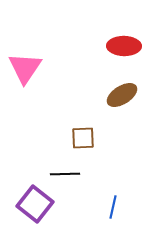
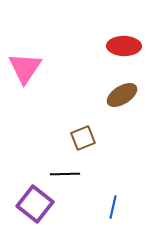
brown square: rotated 20 degrees counterclockwise
